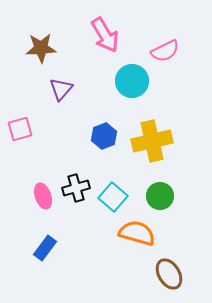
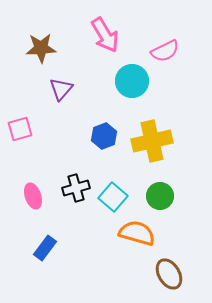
pink ellipse: moved 10 px left
